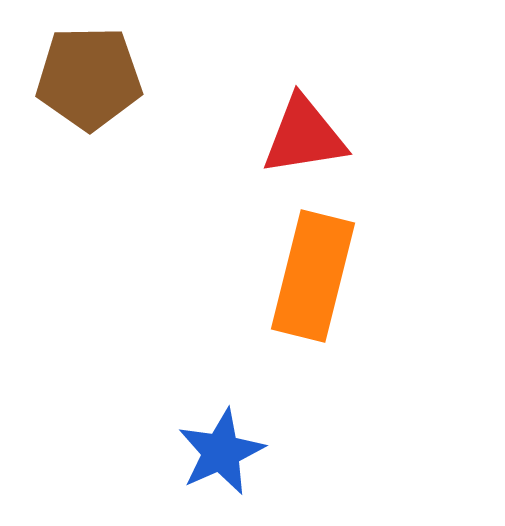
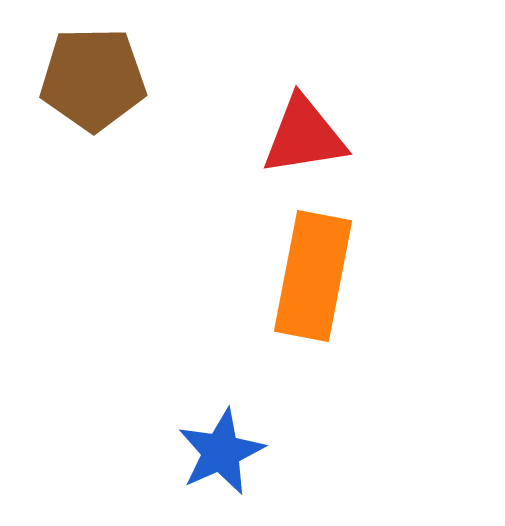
brown pentagon: moved 4 px right, 1 px down
orange rectangle: rotated 3 degrees counterclockwise
